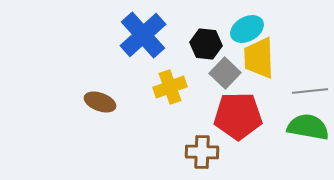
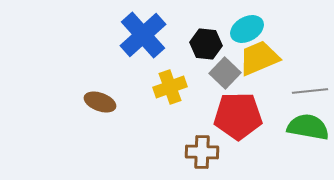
yellow trapezoid: rotated 69 degrees clockwise
